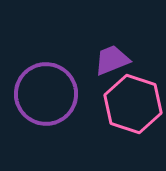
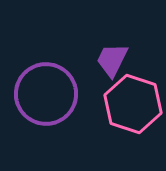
purple trapezoid: rotated 42 degrees counterclockwise
